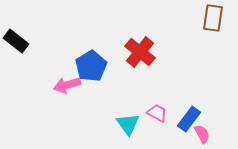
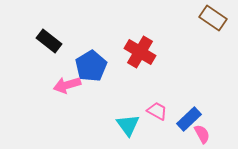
brown rectangle: rotated 64 degrees counterclockwise
black rectangle: moved 33 px right
red cross: rotated 8 degrees counterclockwise
pink trapezoid: moved 2 px up
blue rectangle: rotated 10 degrees clockwise
cyan triangle: moved 1 px down
